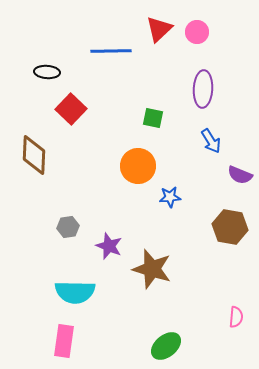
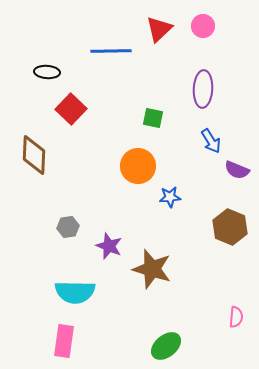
pink circle: moved 6 px right, 6 px up
purple semicircle: moved 3 px left, 5 px up
brown hexagon: rotated 12 degrees clockwise
